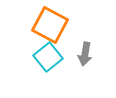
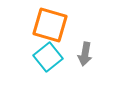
orange square: rotated 12 degrees counterclockwise
